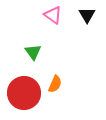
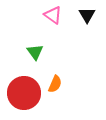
green triangle: moved 2 px right
